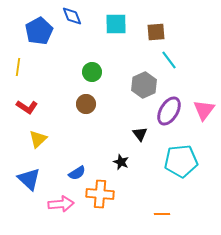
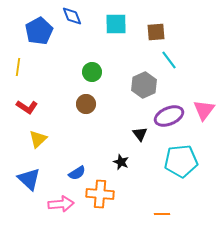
purple ellipse: moved 5 px down; rotated 36 degrees clockwise
